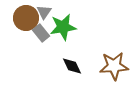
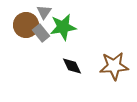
brown circle: moved 7 px down
